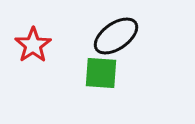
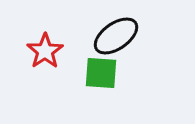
red star: moved 12 px right, 6 px down
